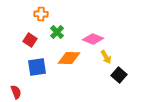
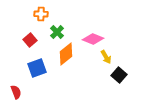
red square: rotated 16 degrees clockwise
orange diamond: moved 3 px left, 4 px up; rotated 40 degrees counterclockwise
blue square: moved 1 px down; rotated 12 degrees counterclockwise
